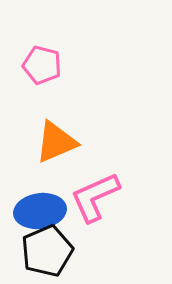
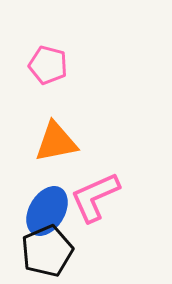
pink pentagon: moved 6 px right
orange triangle: rotated 12 degrees clockwise
blue ellipse: moved 7 px right; rotated 51 degrees counterclockwise
